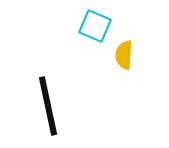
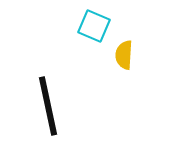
cyan square: moved 1 px left
